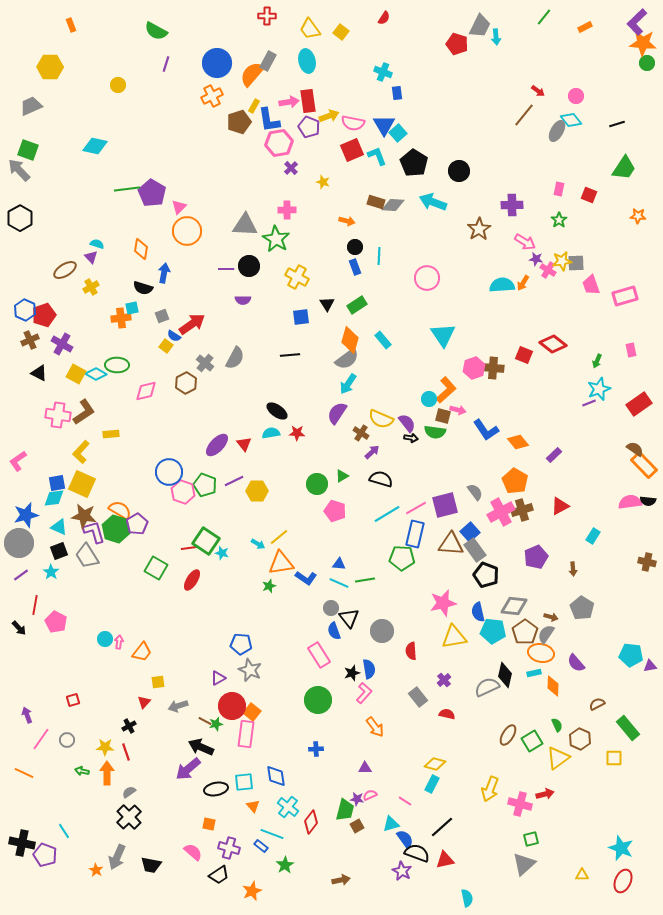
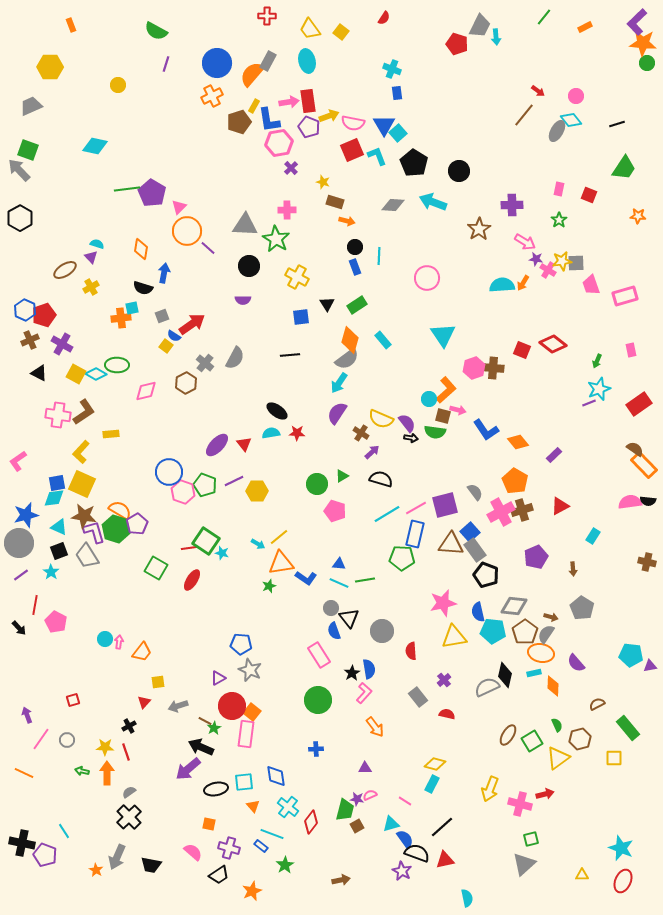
cyan cross at (383, 72): moved 9 px right, 3 px up
brown rectangle at (376, 202): moved 41 px left
purple line at (226, 269): moved 18 px left, 21 px up; rotated 42 degrees clockwise
red square at (524, 355): moved 2 px left, 5 px up
cyan arrow at (348, 384): moved 9 px left, 1 px up
black star at (352, 673): rotated 14 degrees counterclockwise
green star at (216, 724): moved 2 px left, 4 px down; rotated 16 degrees counterclockwise
brown hexagon at (580, 739): rotated 20 degrees clockwise
